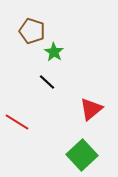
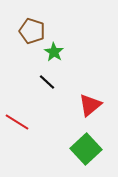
red triangle: moved 1 px left, 4 px up
green square: moved 4 px right, 6 px up
